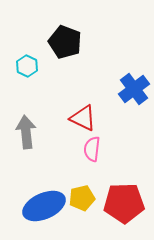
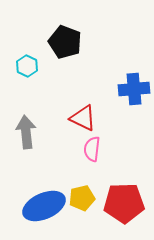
blue cross: rotated 32 degrees clockwise
